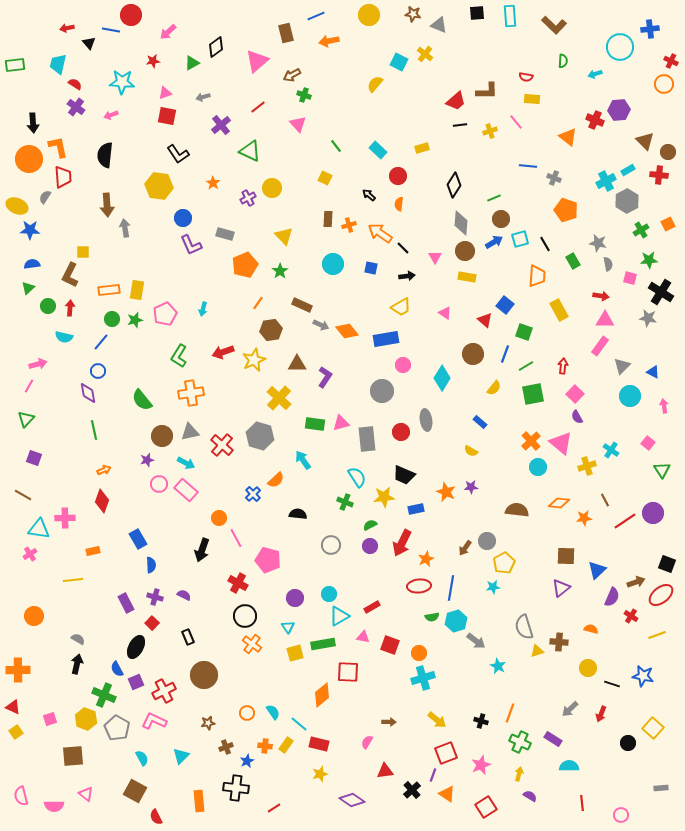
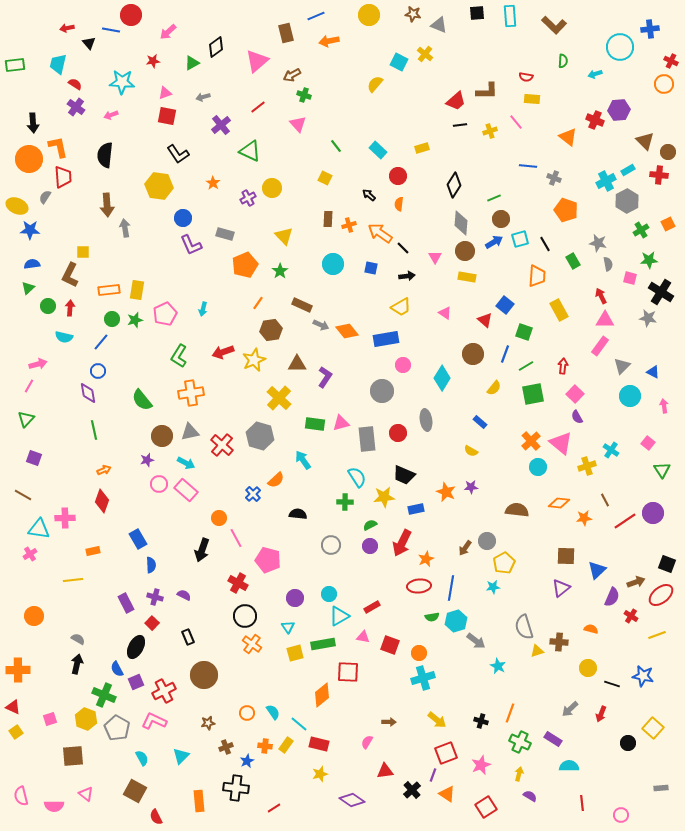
red arrow at (601, 296): rotated 126 degrees counterclockwise
red circle at (401, 432): moved 3 px left, 1 px down
green cross at (345, 502): rotated 21 degrees counterclockwise
